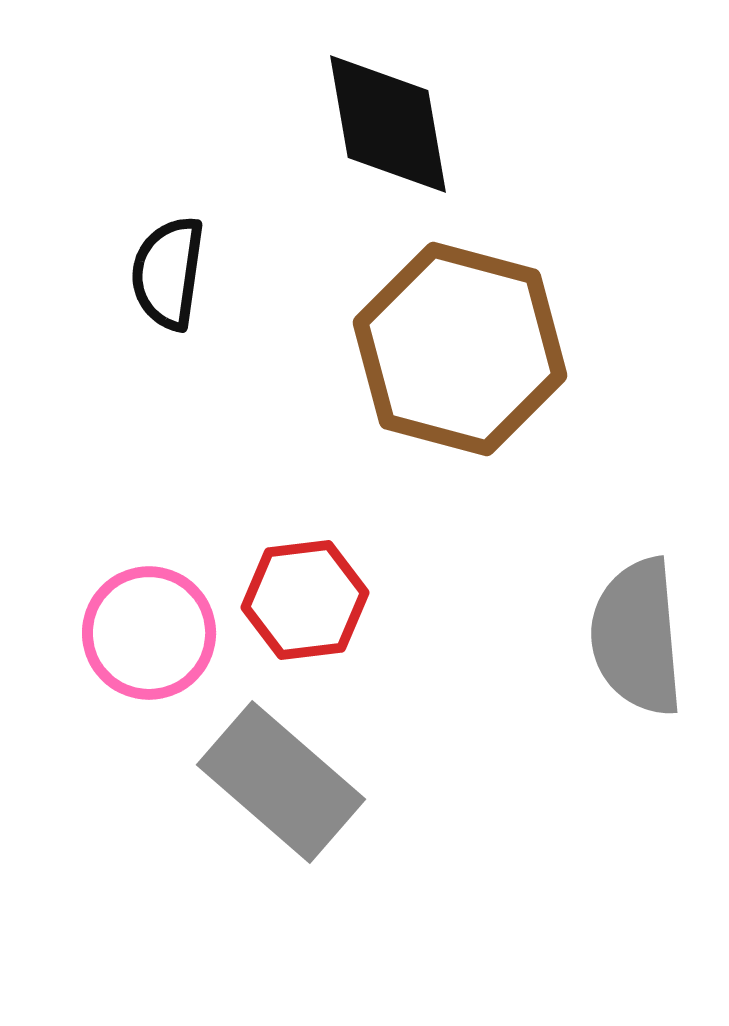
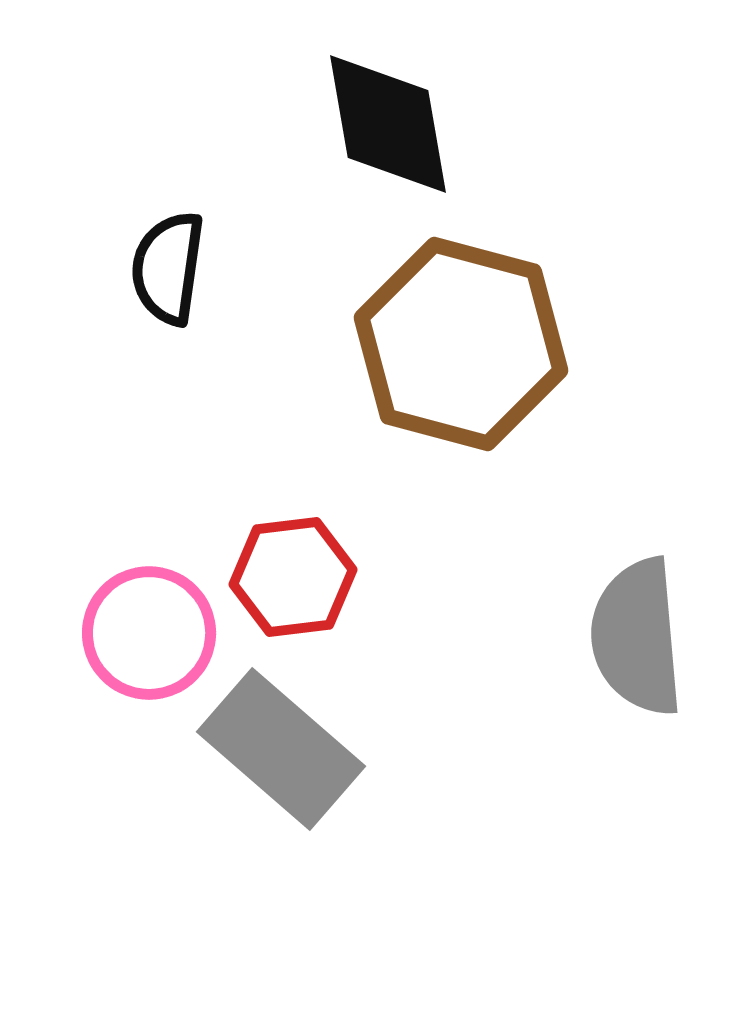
black semicircle: moved 5 px up
brown hexagon: moved 1 px right, 5 px up
red hexagon: moved 12 px left, 23 px up
gray rectangle: moved 33 px up
